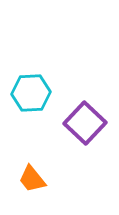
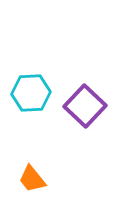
purple square: moved 17 px up
